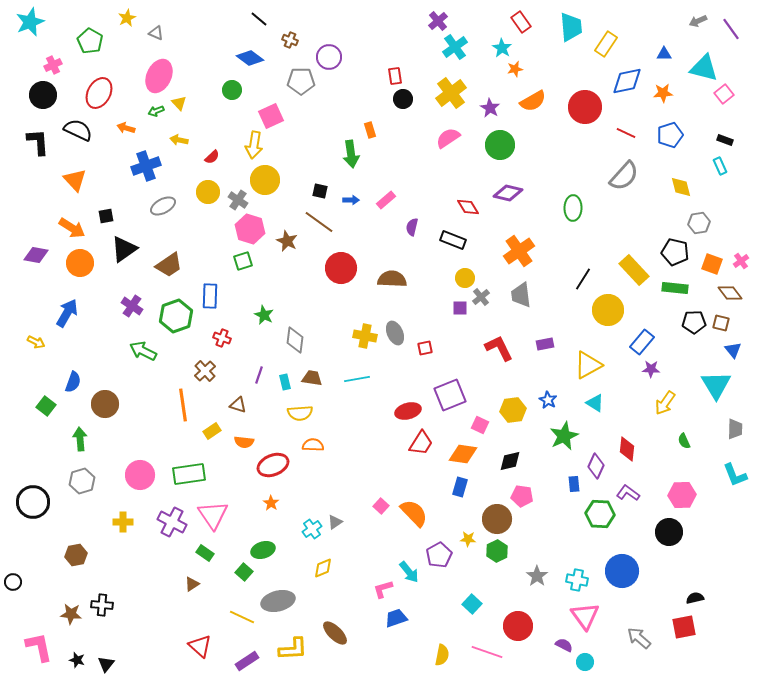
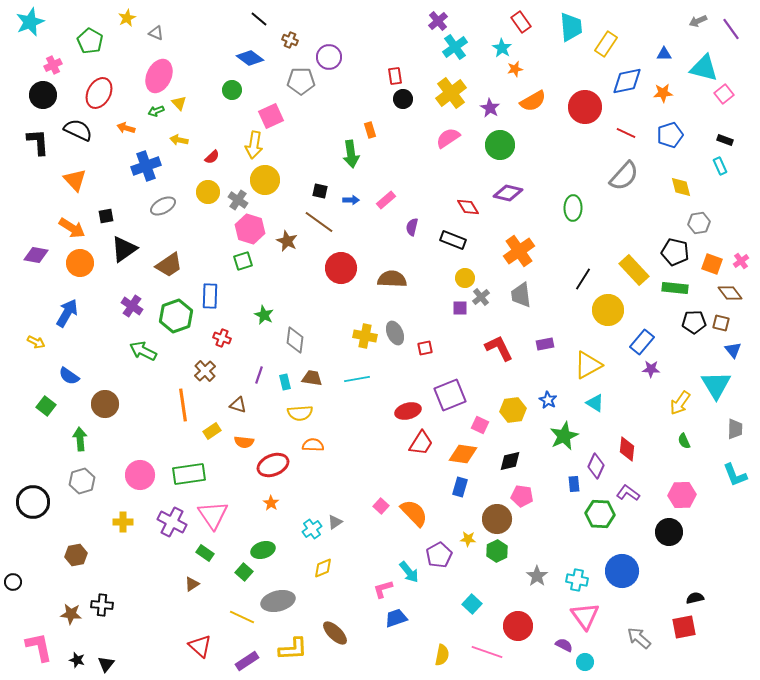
blue semicircle at (73, 382): moved 4 px left, 6 px up; rotated 105 degrees clockwise
yellow arrow at (665, 403): moved 15 px right
